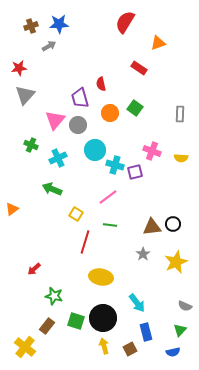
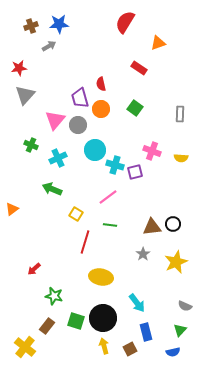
orange circle at (110, 113): moved 9 px left, 4 px up
